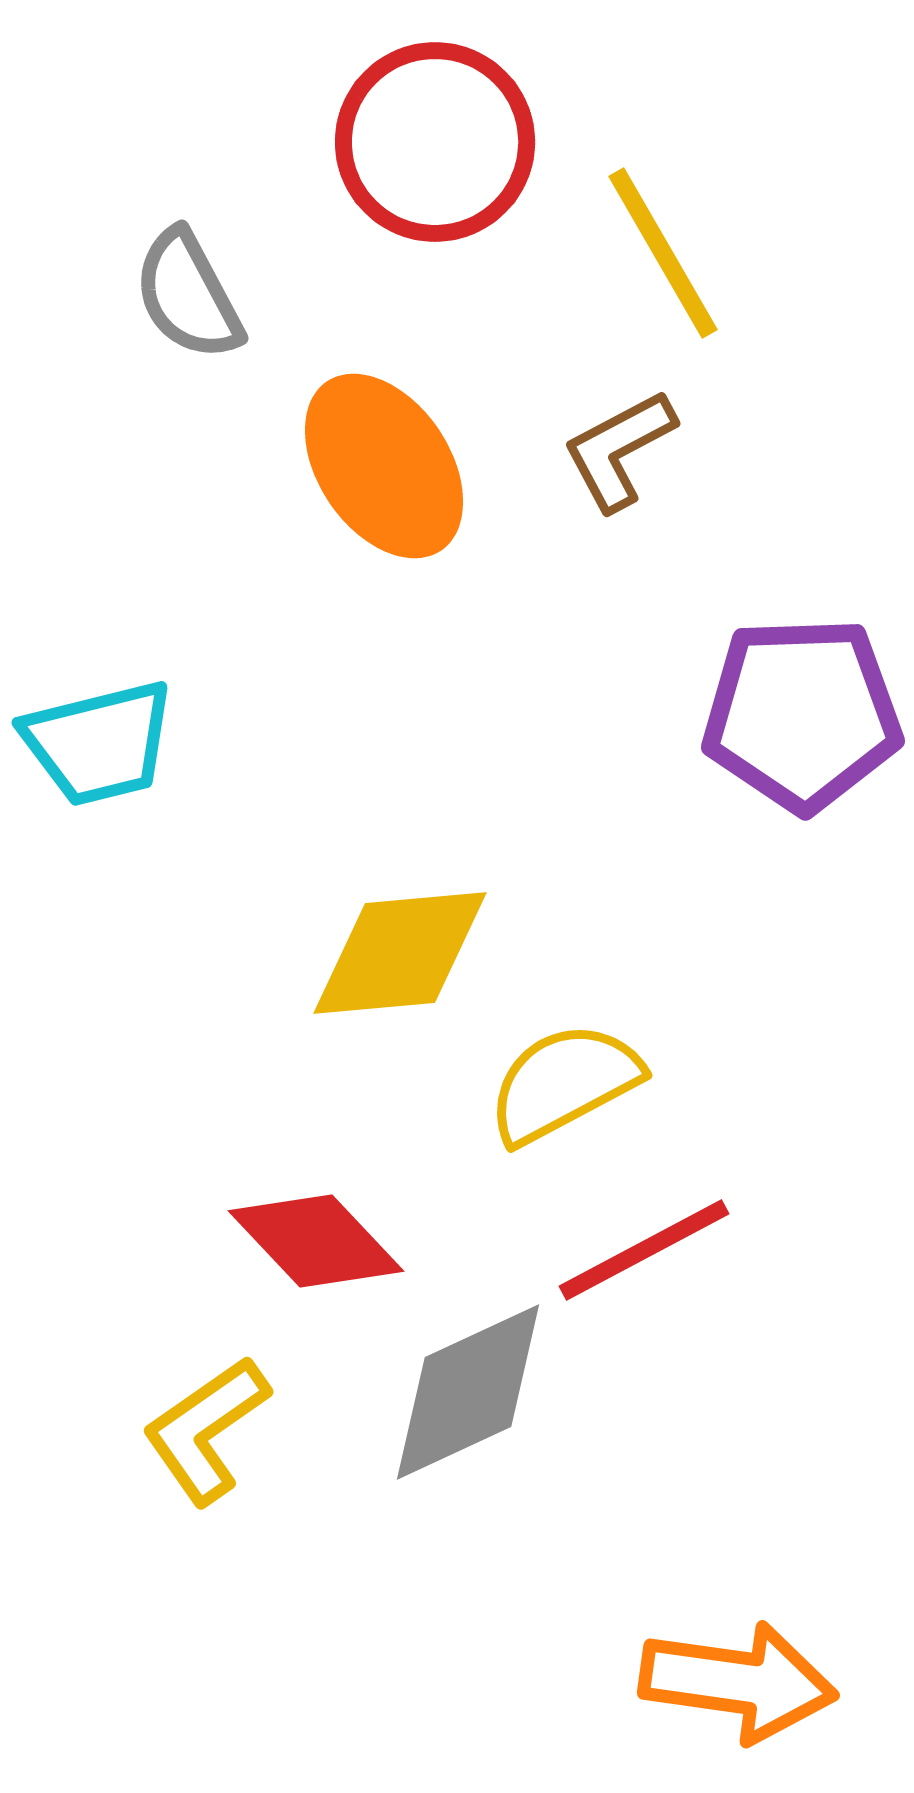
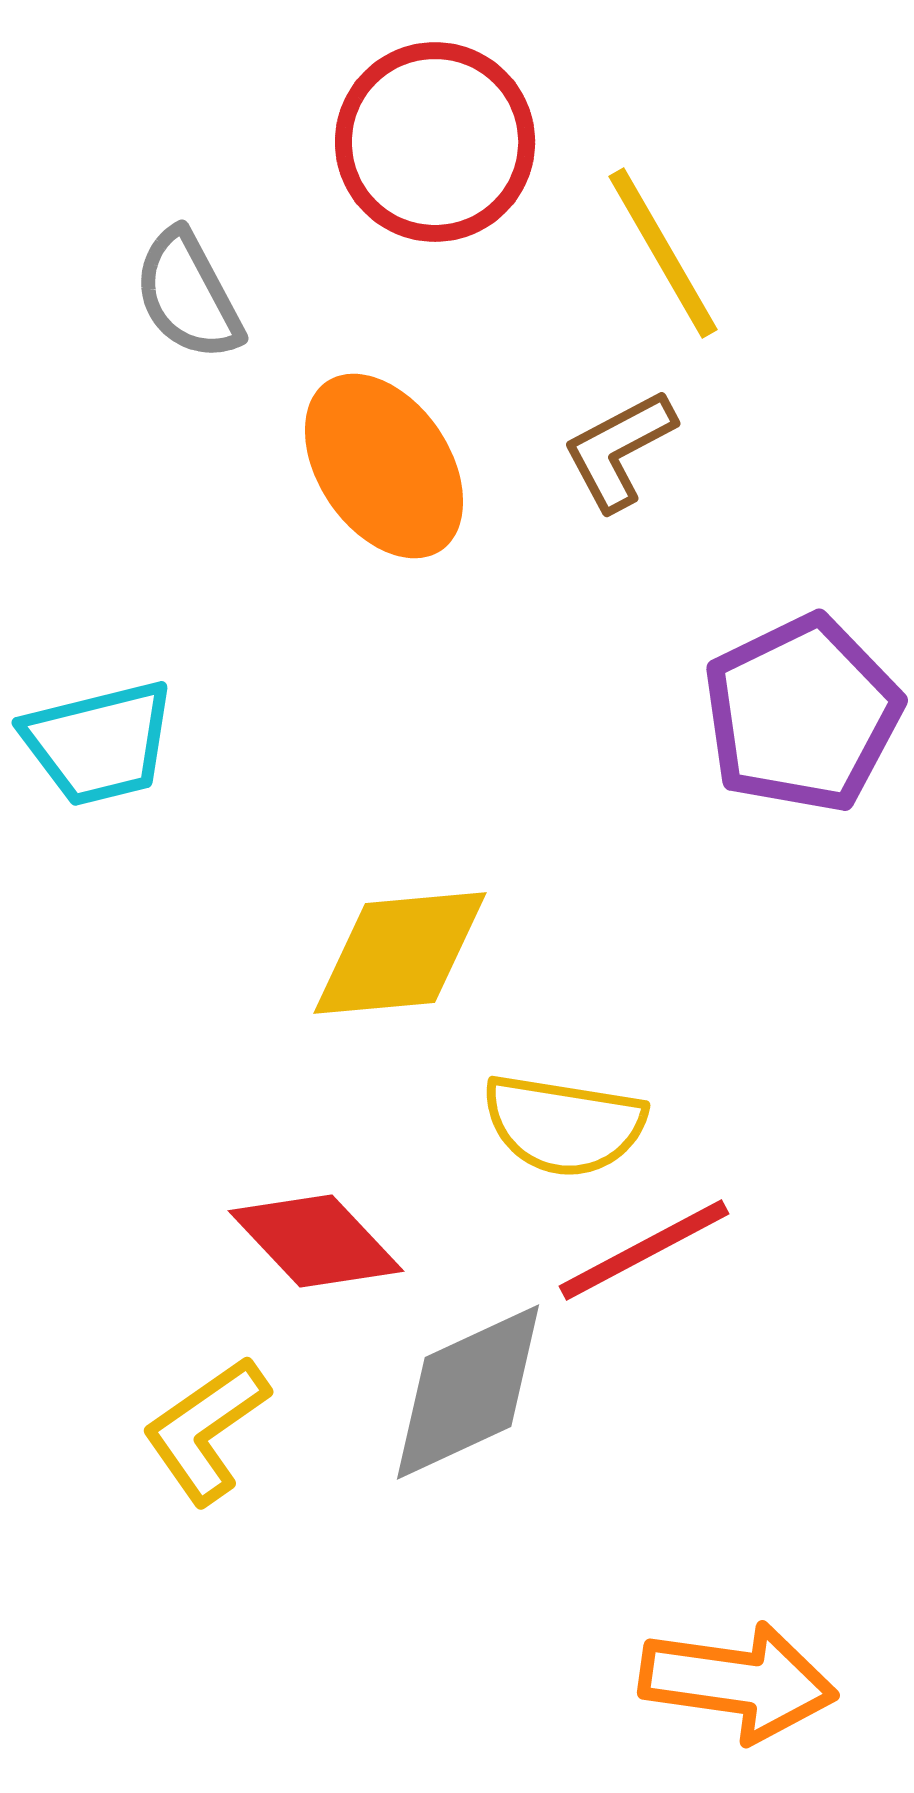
purple pentagon: rotated 24 degrees counterclockwise
yellow semicircle: moved 42 px down; rotated 143 degrees counterclockwise
